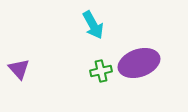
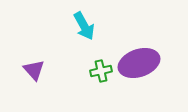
cyan arrow: moved 9 px left, 1 px down
purple triangle: moved 15 px right, 1 px down
